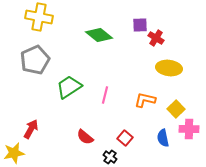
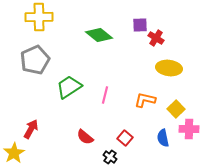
yellow cross: rotated 12 degrees counterclockwise
yellow star: rotated 20 degrees counterclockwise
